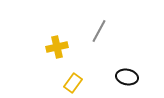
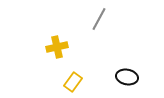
gray line: moved 12 px up
yellow rectangle: moved 1 px up
